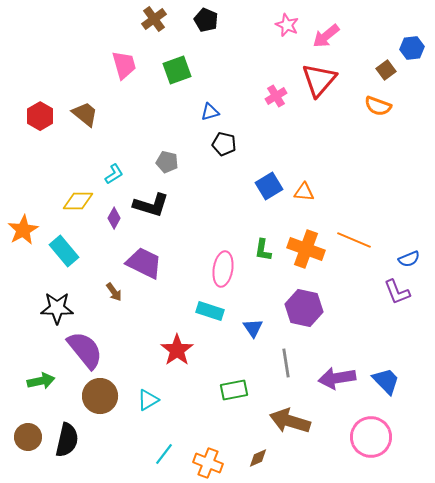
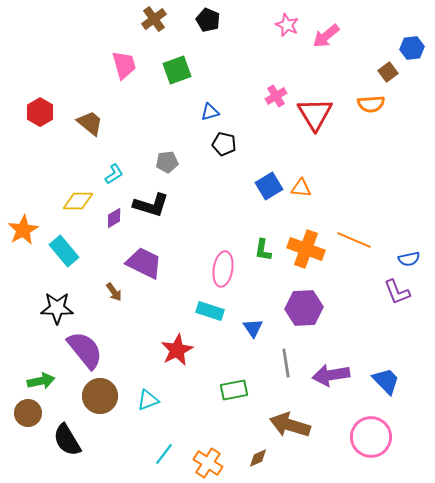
black pentagon at (206, 20): moved 2 px right
brown square at (386, 70): moved 2 px right, 2 px down
red triangle at (319, 80): moved 4 px left, 34 px down; rotated 12 degrees counterclockwise
orange semicircle at (378, 106): moved 7 px left, 2 px up; rotated 24 degrees counterclockwise
brown trapezoid at (85, 114): moved 5 px right, 9 px down
red hexagon at (40, 116): moved 4 px up
gray pentagon at (167, 162): rotated 20 degrees counterclockwise
orange triangle at (304, 192): moved 3 px left, 4 px up
purple diamond at (114, 218): rotated 30 degrees clockwise
blue semicircle at (409, 259): rotated 10 degrees clockwise
purple hexagon at (304, 308): rotated 15 degrees counterclockwise
red star at (177, 350): rotated 8 degrees clockwise
purple arrow at (337, 378): moved 6 px left, 3 px up
cyan triangle at (148, 400): rotated 10 degrees clockwise
brown arrow at (290, 421): moved 4 px down
brown circle at (28, 437): moved 24 px up
black semicircle at (67, 440): rotated 136 degrees clockwise
orange cross at (208, 463): rotated 12 degrees clockwise
